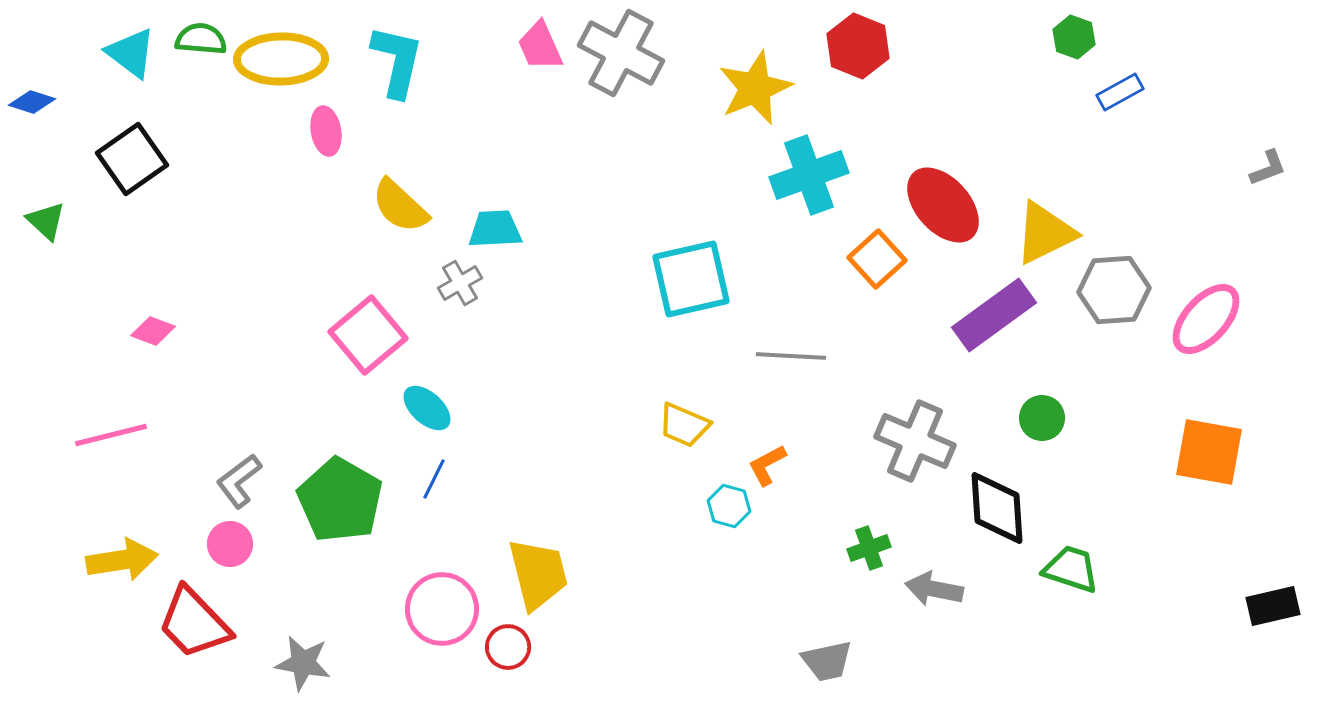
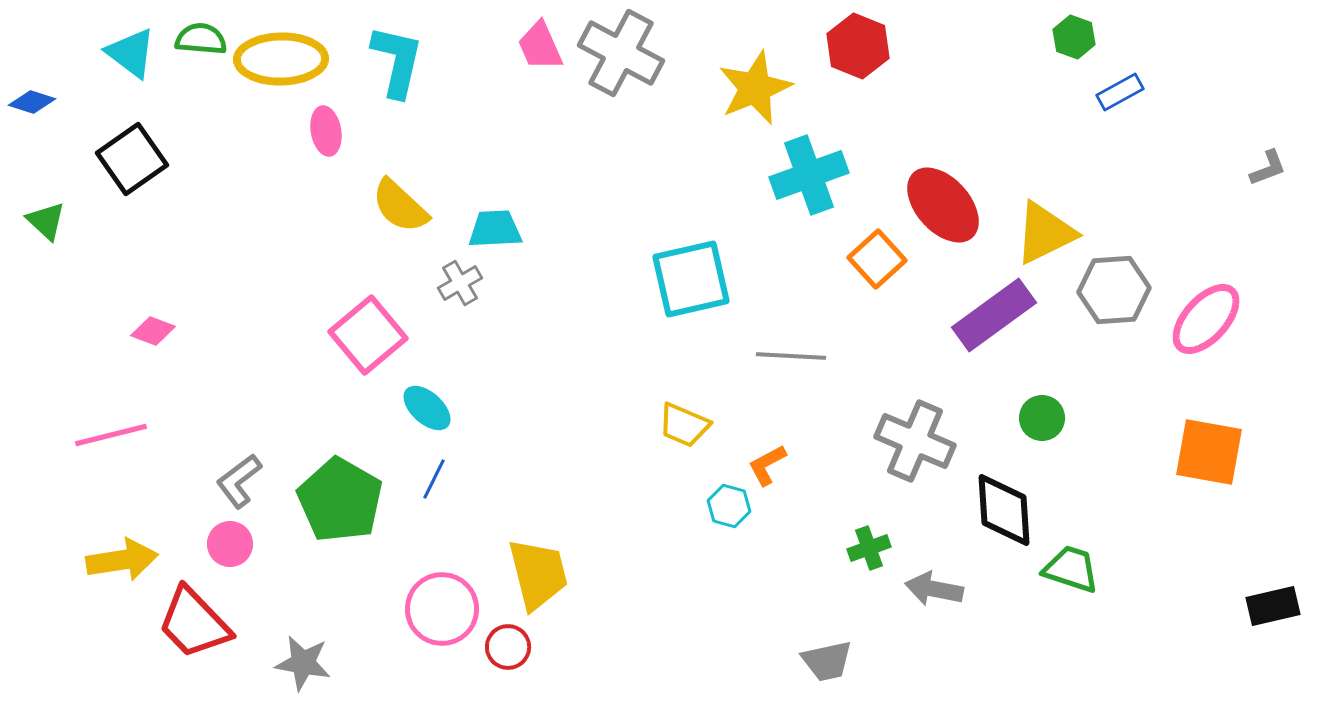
black diamond at (997, 508): moved 7 px right, 2 px down
